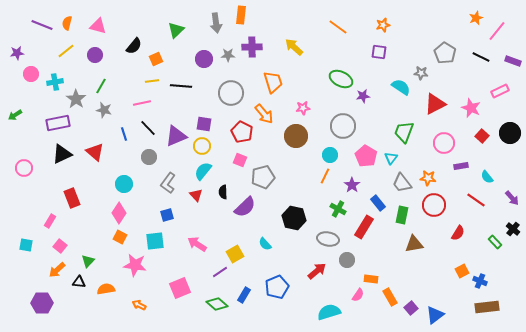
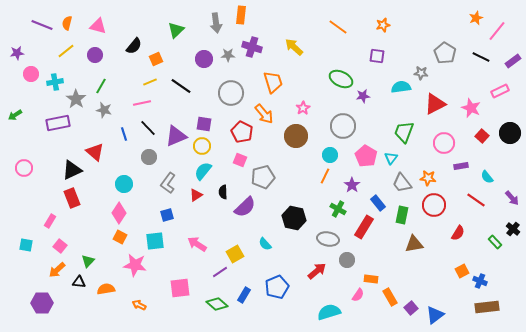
purple cross at (252, 47): rotated 18 degrees clockwise
purple square at (379, 52): moved 2 px left, 4 px down
purple rectangle at (513, 61): rotated 56 degrees counterclockwise
yellow line at (152, 81): moved 2 px left, 1 px down; rotated 16 degrees counterclockwise
black line at (181, 86): rotated 30 degrees clockwise
cyan semicircle at (401, 87): rotated 42 degrees counterclockwise
pink star at (303, 108): rotated 24 degrees counterclockwise
black triangle at (62, 154): moved 10 px right, 16 px down
red triangle at (196, 195): rotated 40 degrees clockwise
pink square at (180, 288): rotated 15 degrees clockwise
